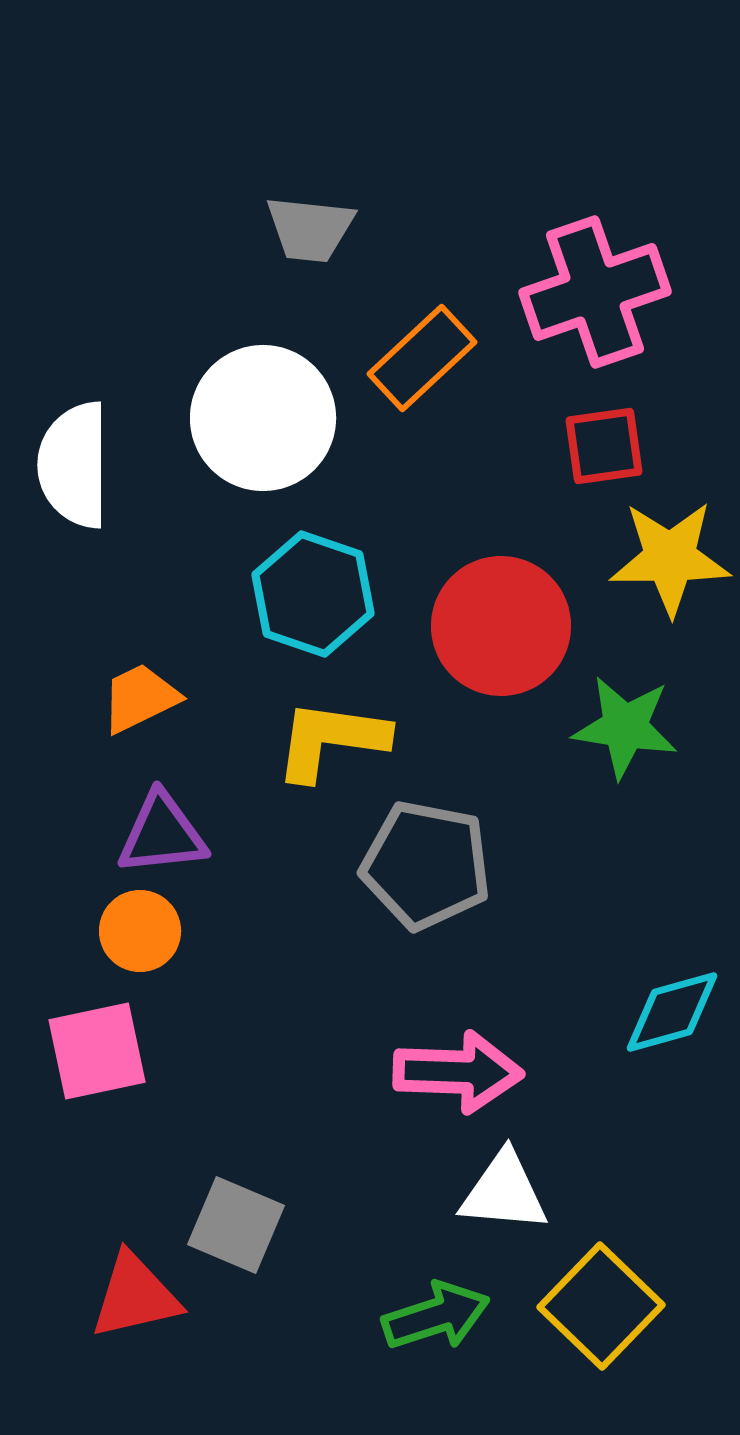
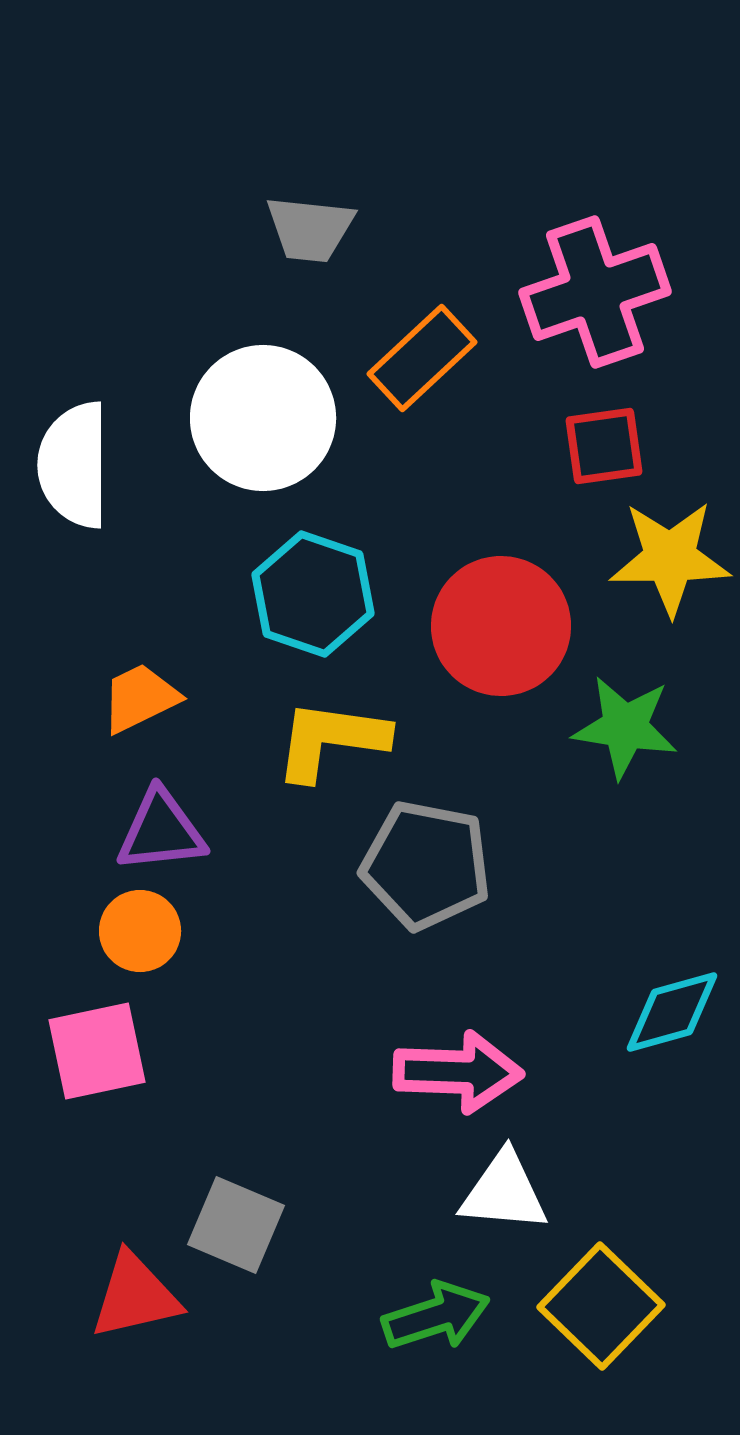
purple triangle: moved 1 px left, 3 px up
